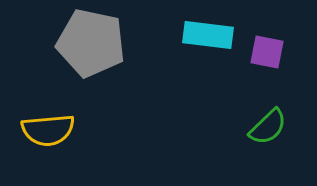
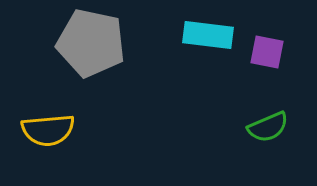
green semicircle: rotated 21 degrees clockwise
